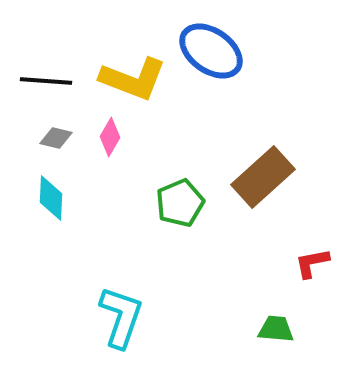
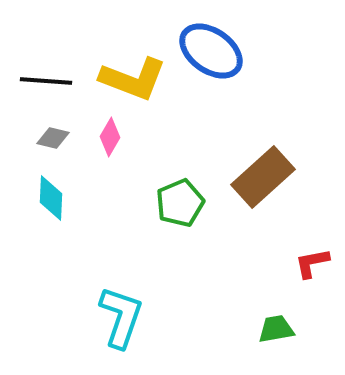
gray diamond: moved 3 px left
green trapezoid: rotated 15 degrees counterclockwise
